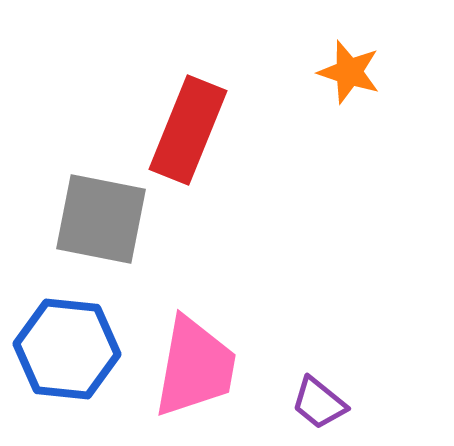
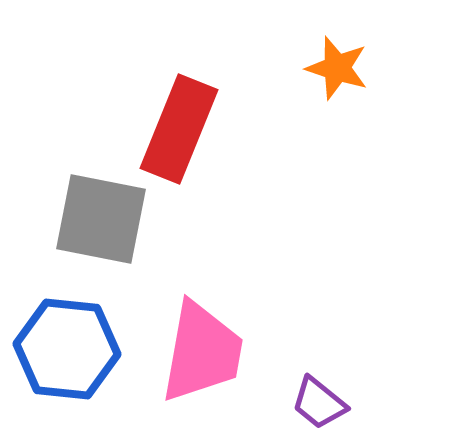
orange star: moved 12 px left, 4 px up
red rectangle: moved 9 px left, 1 px up
pink trapezoid: moved 7 px right, 15 px up
